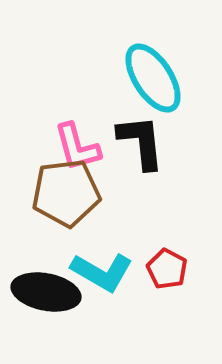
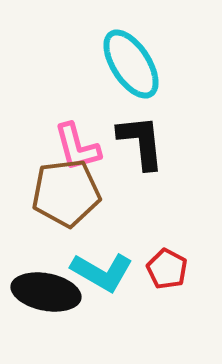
cyan ellipse: moved 22 px left, 14 px up
